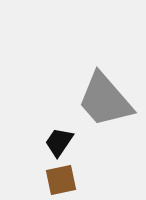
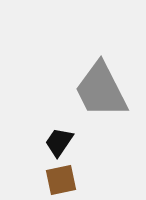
gray trapezoid: moved 4 px left, 10 px up; rotated 14 degrees clockwise
